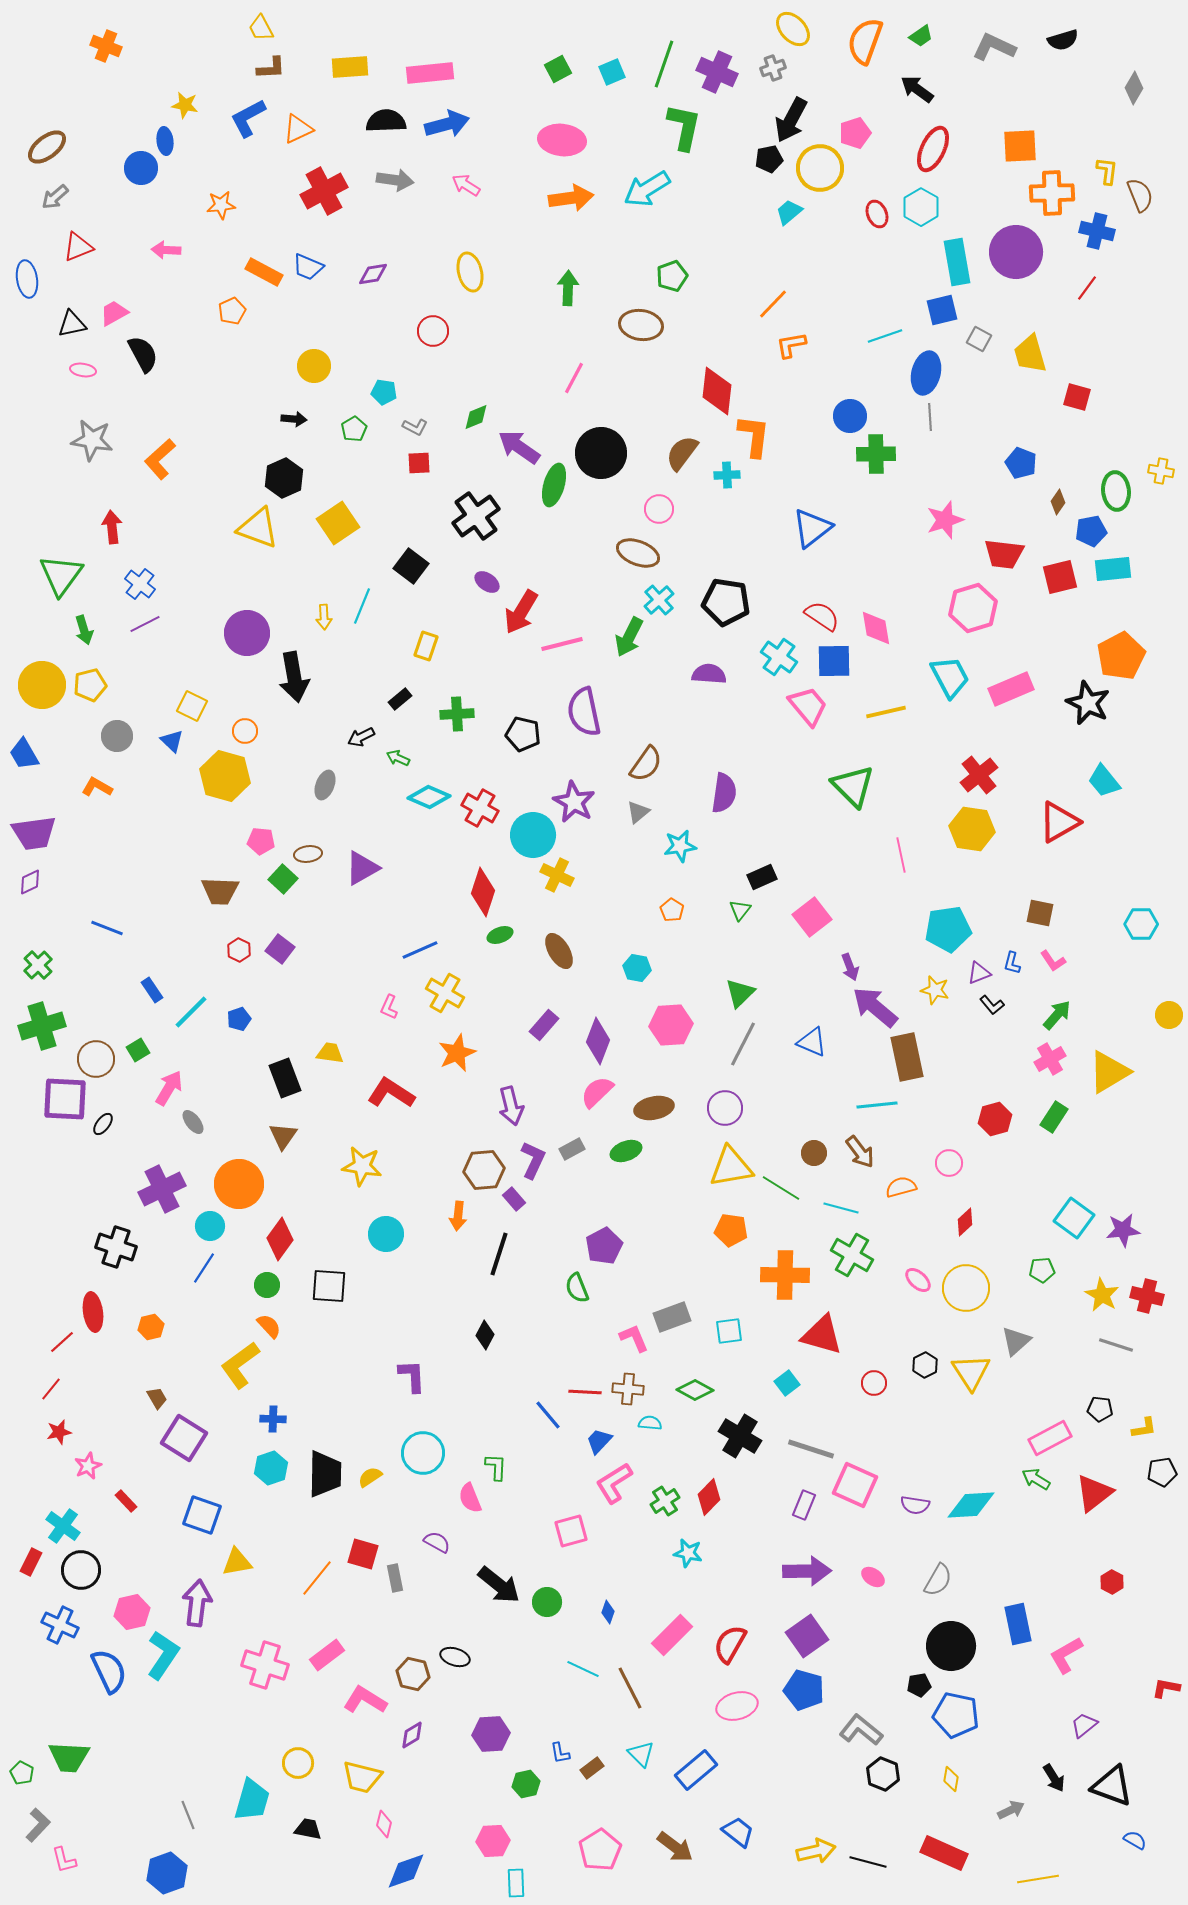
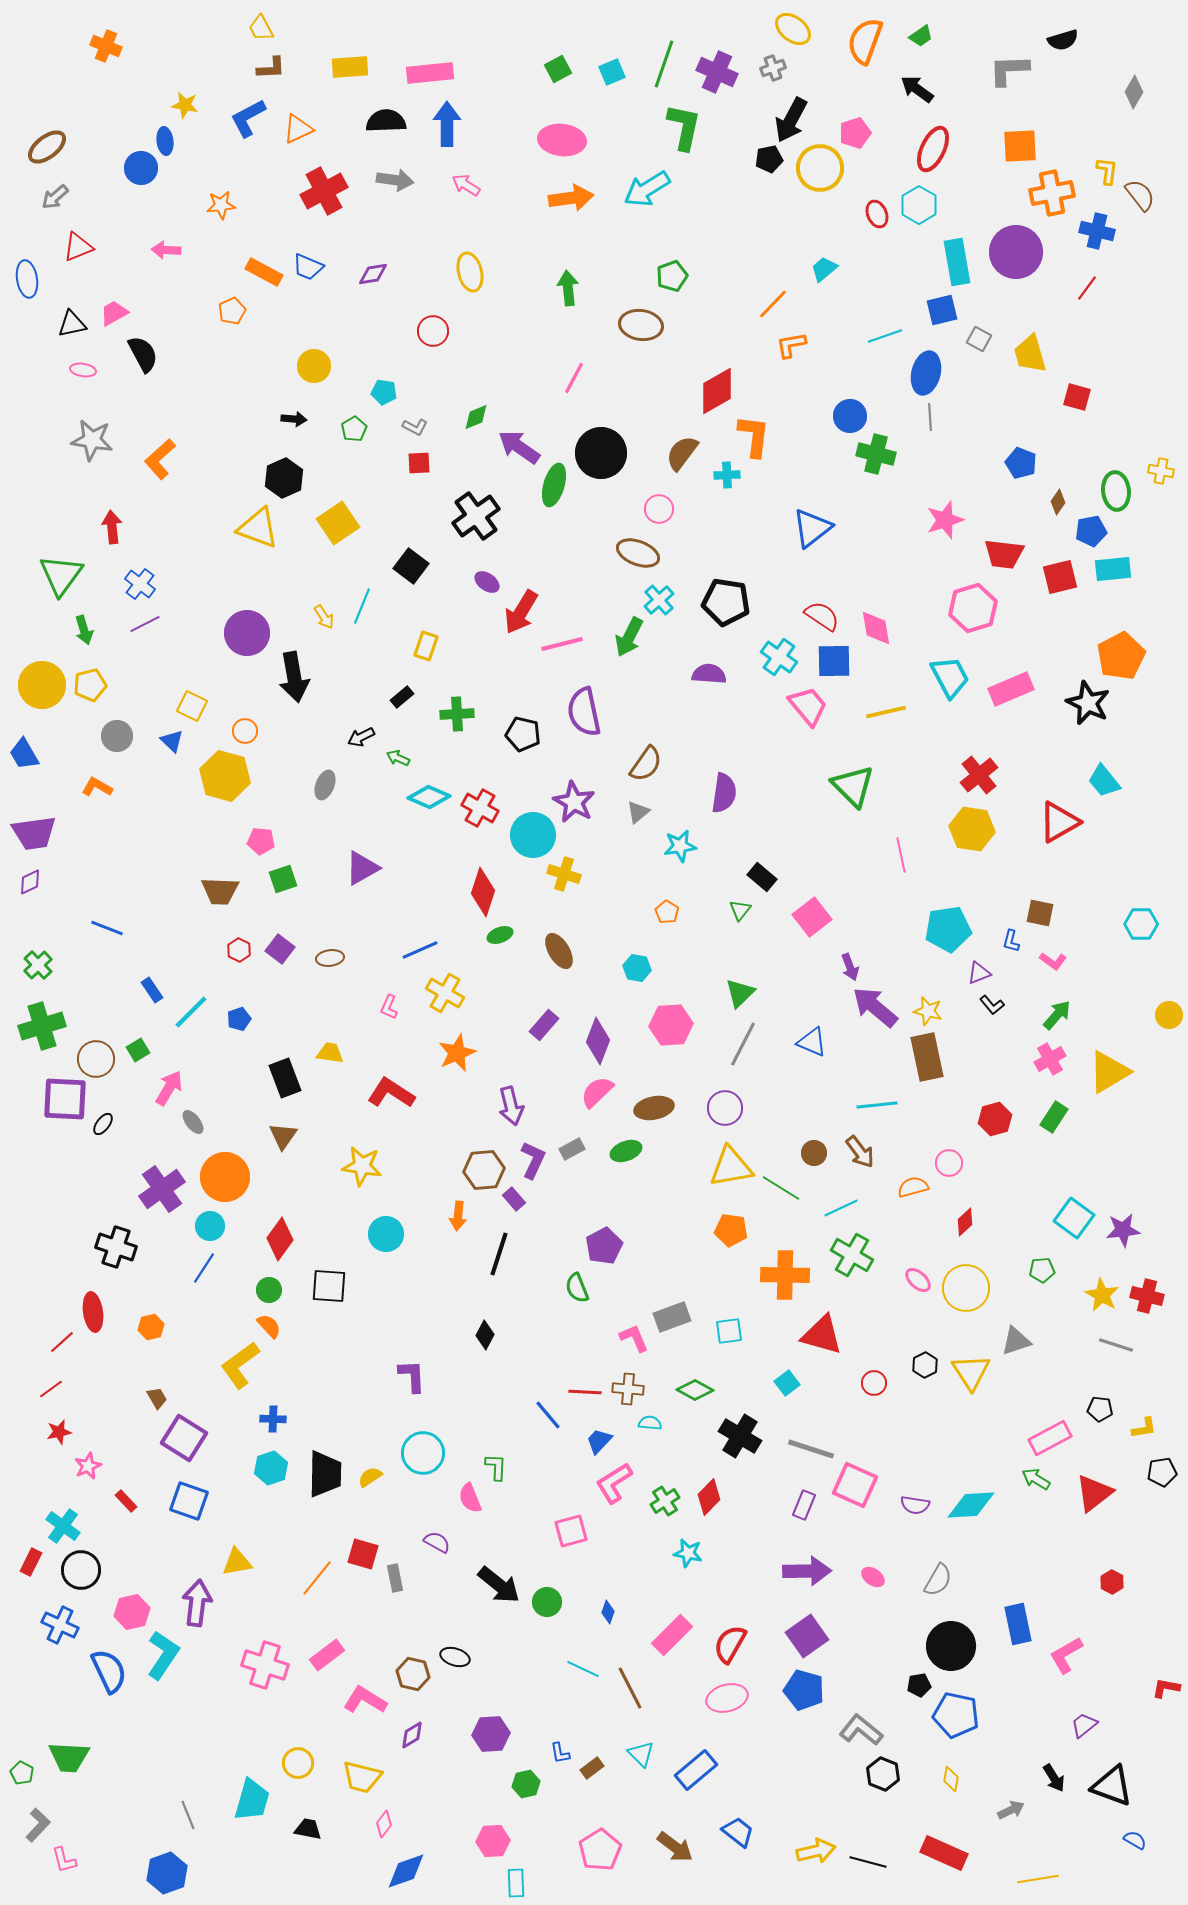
yellow ellipse at (793, 29): rotated 9 degrees counterclockwise
gray L-shape at (994, 47): moved 15 px right, 23 px down; rotated 27 degrees counterclockwise
gray diamond at (1134, 88): moved 4 px down
blue arrow at (447, 124): rotated 75 degrees counterclockwise
orange cross at (1052, 193): rotated 9 degrees counterclockwise
brown semicircle at (1140, 195): rotated 16 degrees counterclockwise
cyan hexagon at (921, 207): moved 2 px left, 2 px up
cyan trapezoid at (789, 212): moved 35 px right, 57 px down
green arrow at (568, 288): rotated 8 degrees counterclockwise
red diamond at (717, 391): rotated 54 degrees clockwise
green cross at (876, 454): rotated 15 degrees clockwise
yellow arrow at (324, 617): rotated 30 degrees counterclockwise
black rectangle at (400, 699): moved 2 px right, 2 px up
brown ellipse at (308, 854): moved 22 px right, 104 px down
yellow cross at (557, 875): moved 7 px right, 1 px up; rotated 8 degrees counterclockwise
black rectangle at (762, 877): rotated 64 degrees clockwise
green square at (283, 879): rotated 28 degrees clockwise
orange pentagon at (672, 910): moved 5 px left, 2 px down
pink L-shape at (1053, 961): rotated 20 degrees counterclockwise
blue L-shape at (1012, 963): moved 1 px left, 22 px up
yellow star at (935, 990): moved 7 px left, 21 px down
brown rectangle at (907, 1057): moved 20 px right
orange circle at (239, 1184): moved 14 px left, 7 px up
orange semicircle at (901, 1187): moved 12 px right
purple cross at (162, 1189): rotated 9 degrees counterclockwise
cyan line at (841, 1208): rotated 40 degrees counterclockwise
green circle at (267, 1285): moved 2 px right, 5 px down
gray triangle at (1016, 1341): rotated 24 degrees clockwise
red line at (51, 1389): rotated 15 degrees clockwise
blue square at (202, 1515): moved 13 px left, 14 px up
pink ellipse at (737, 1706): moved 10 px left, 8 px up
pink diamond at (384, 1824): rotated 24 degrees clockwise
